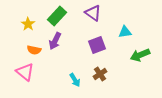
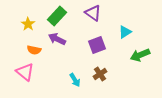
cyan triangle: rotated 24 degrees counterclockwise
purple arrow: moved 2 px right, 2 px up; rotated 90 degrees clockwise
